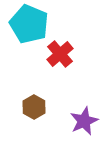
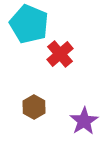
purple star: rotated 8 degrees counterclockwise
